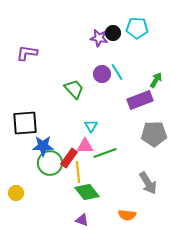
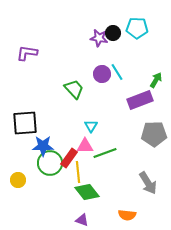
yellow circle: moved 2 px right, 13 px up
